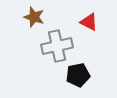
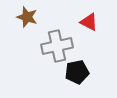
brown star: moved 7 px left
black pentagon: moved 1 px left, 3 px up
